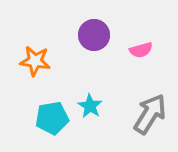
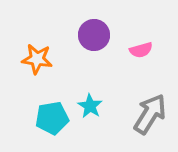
orange star: moved 2 px right, 2 px up
